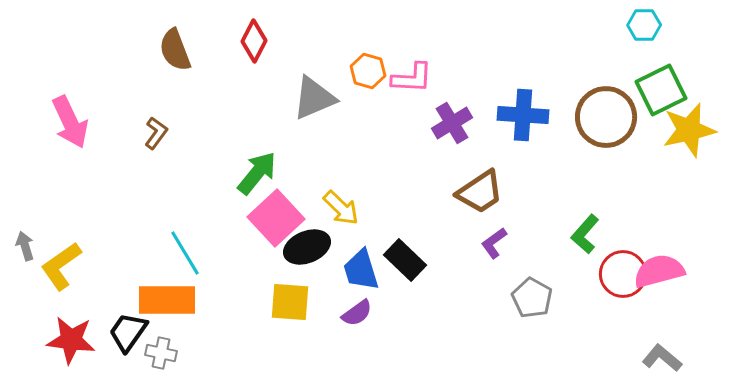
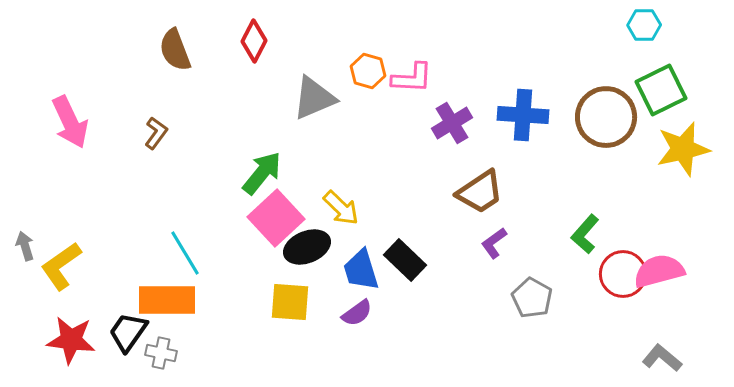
yellow star: moved 6 px left, 19 px down
green arrow: moved 5 px right
